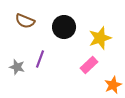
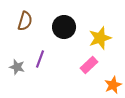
brown semicircle: rotated 96 degrees counterclockwise
